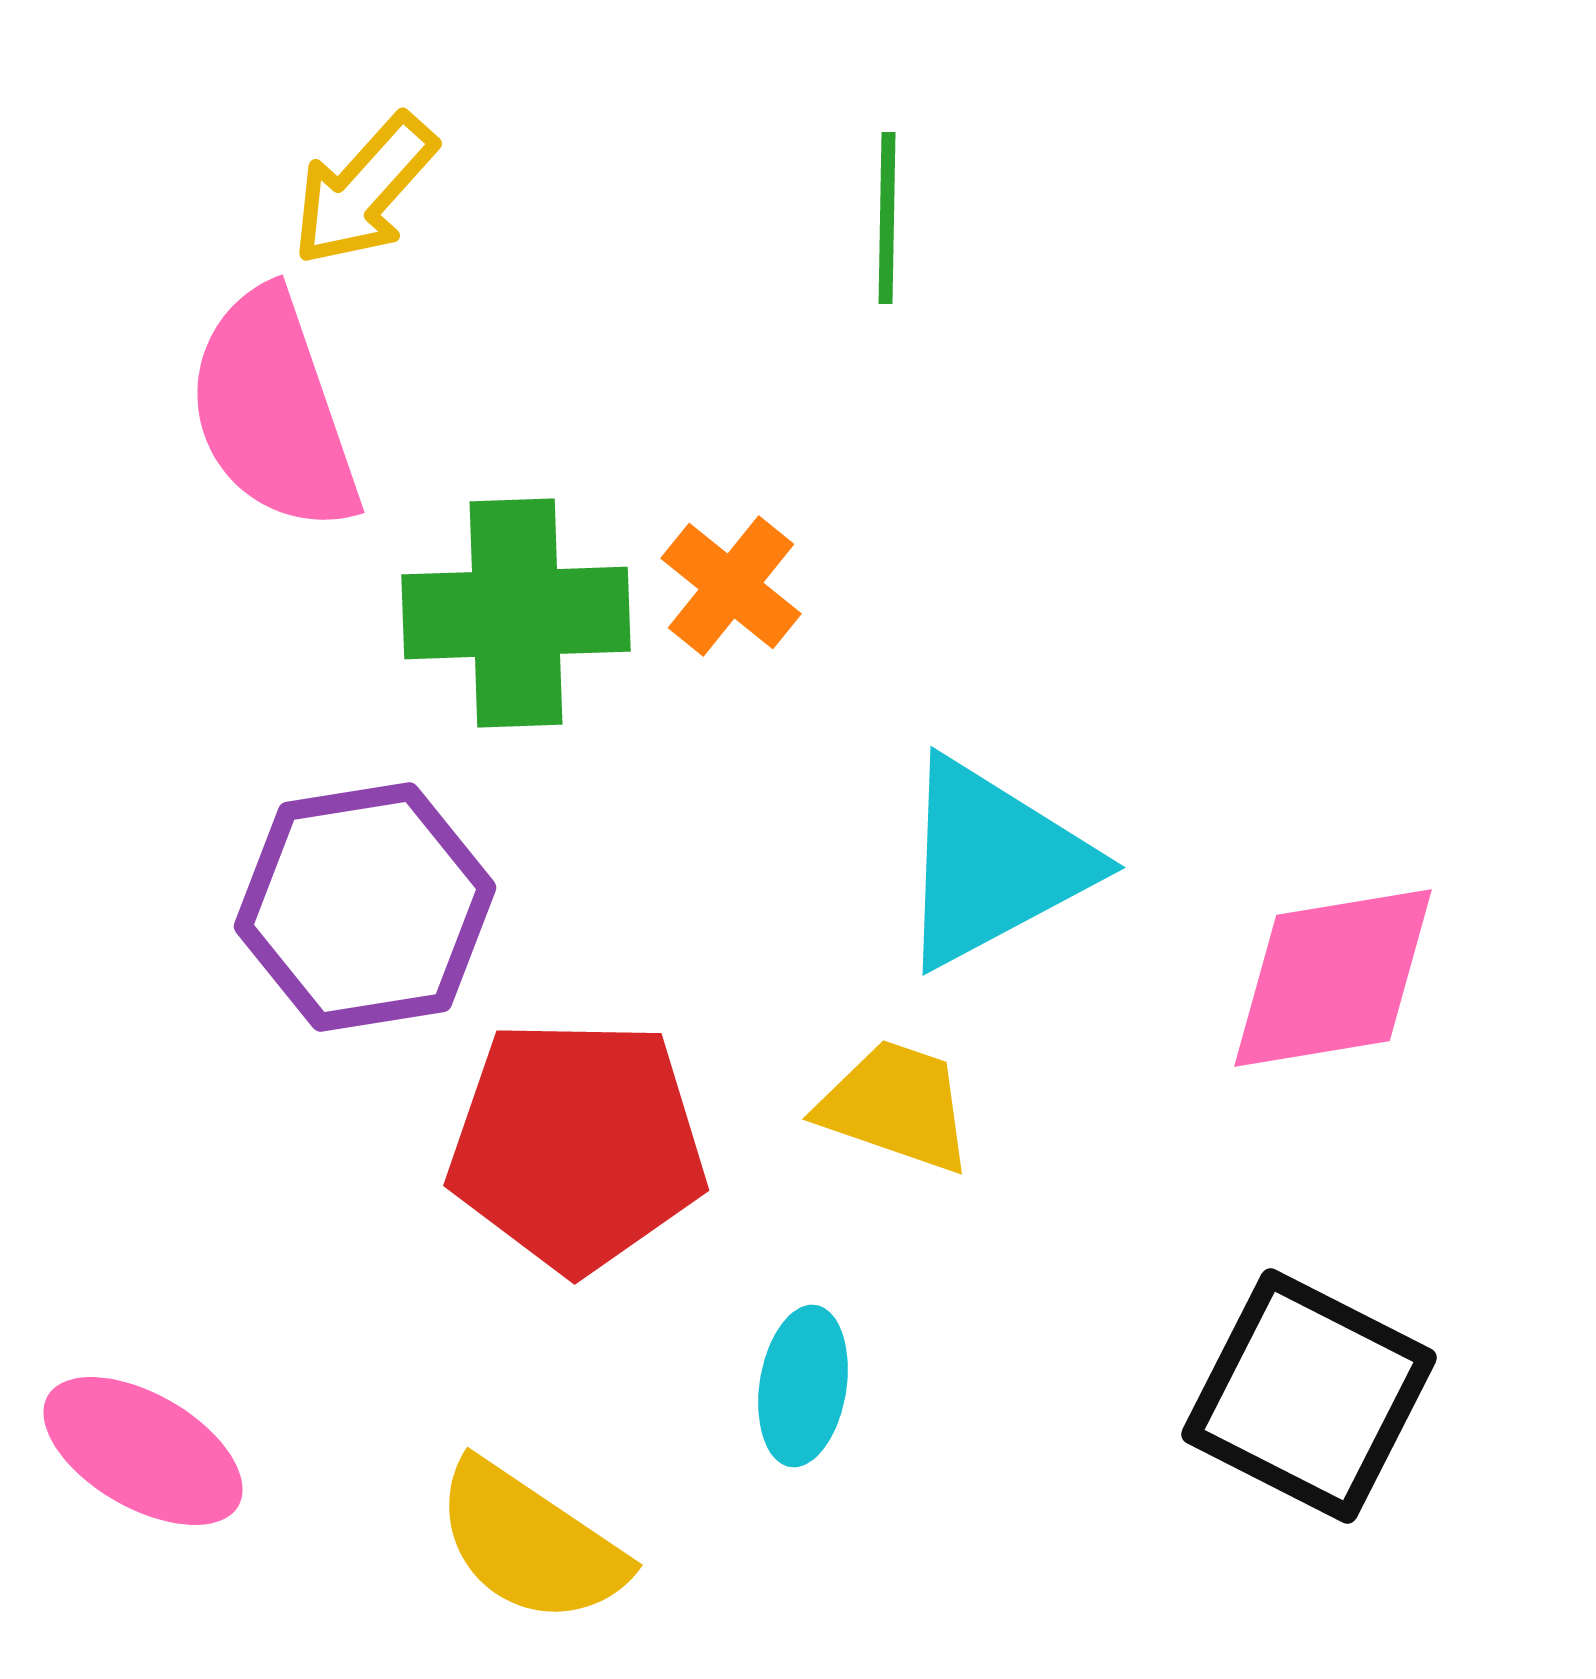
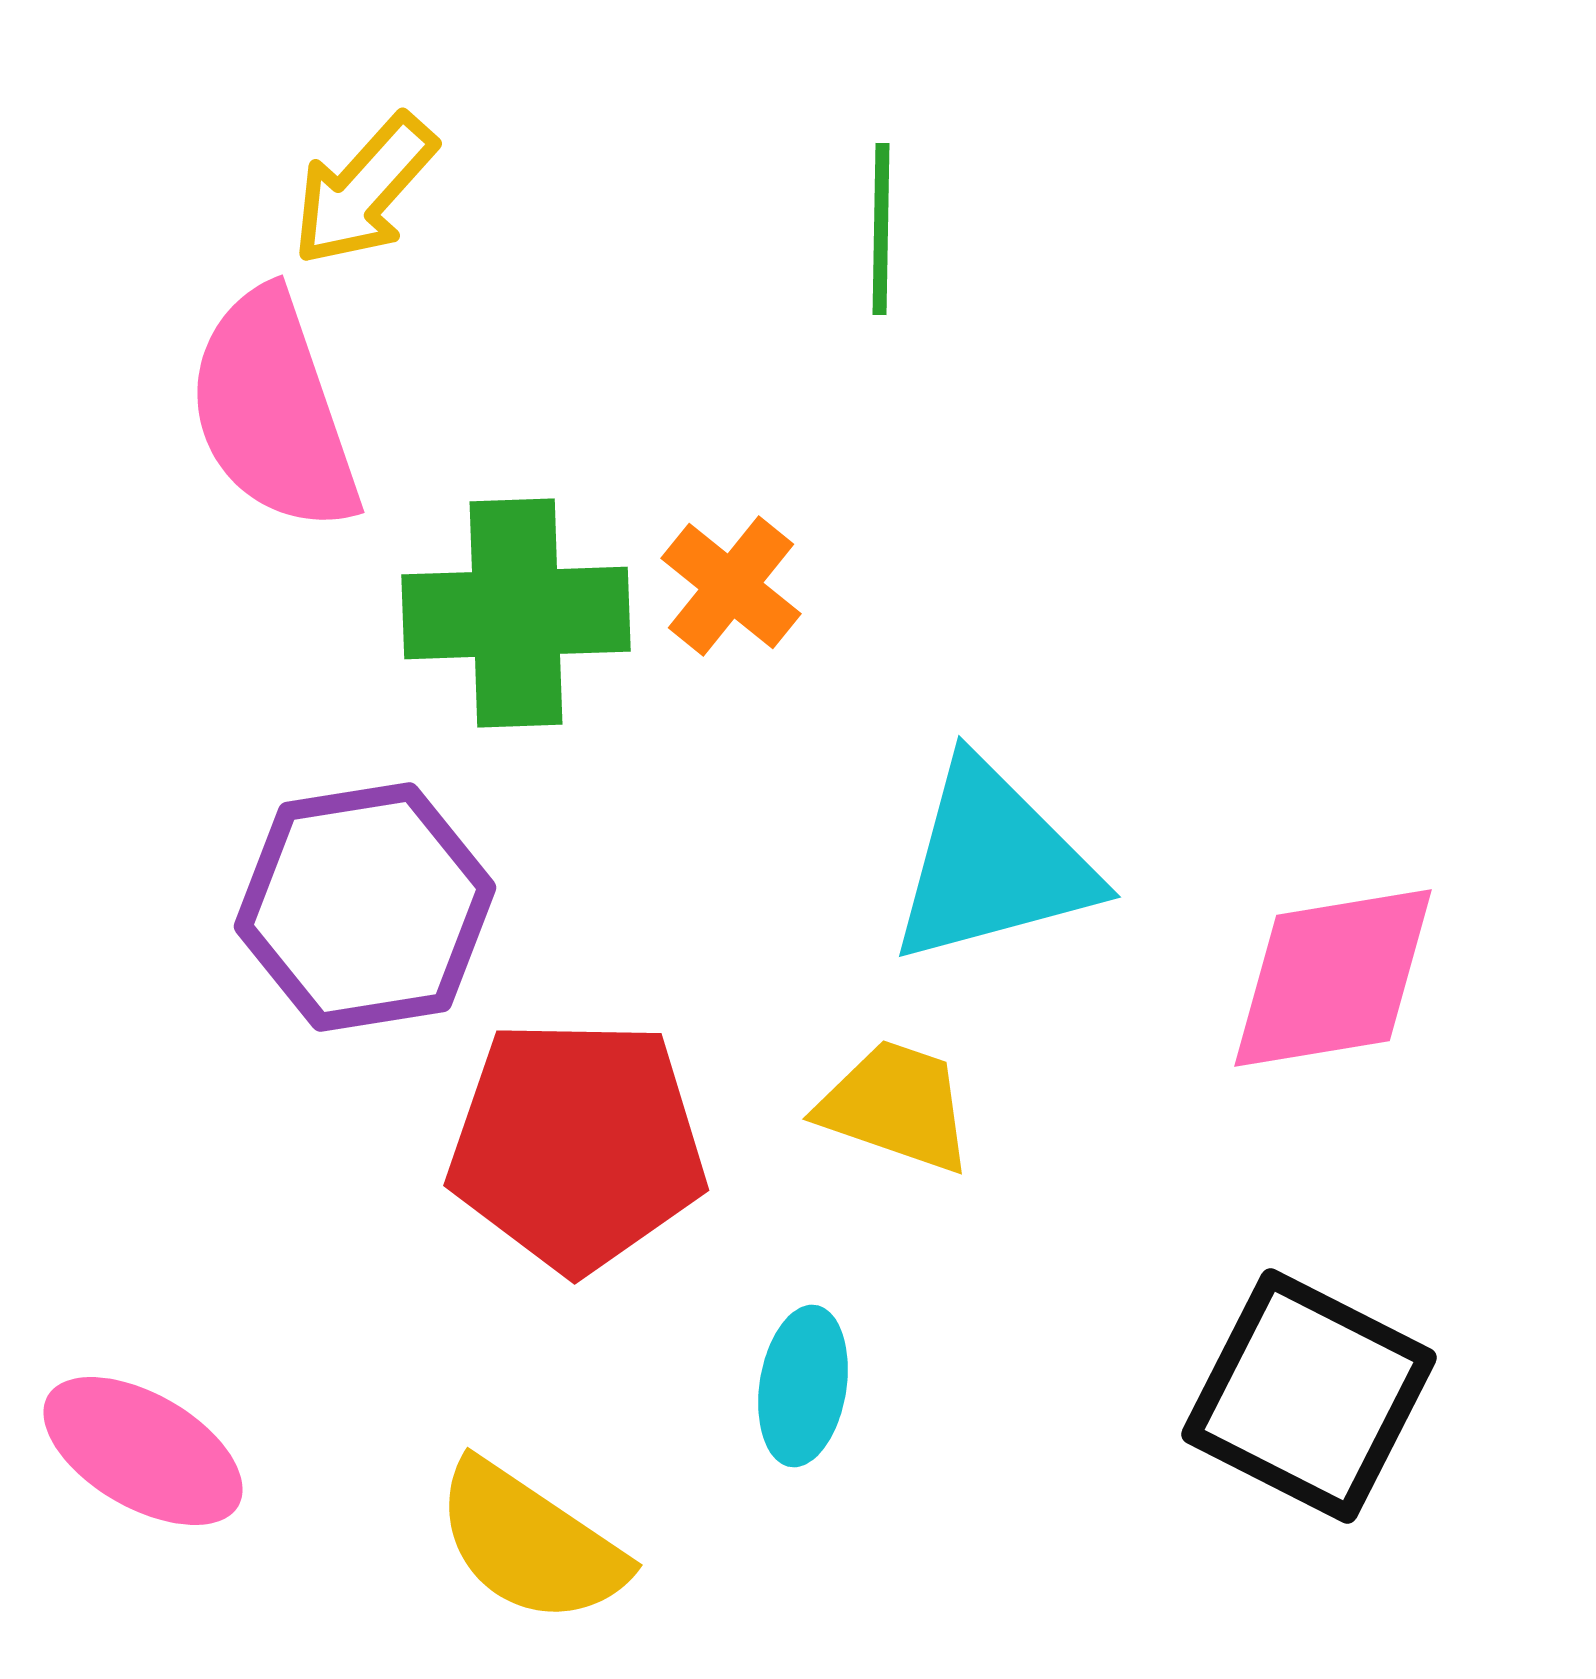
green line: moved 6 px left, 11 px down
cyan triangle: rotated 13 degrees clockwise
